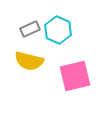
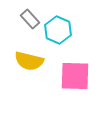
gray rectangle: moved 10 px up; rotated 72 degrees clockwise
pink square: rotated 16 degrees clockwise
